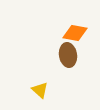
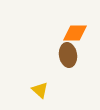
orange diamond: rotated 10 degrees counterclockwise
